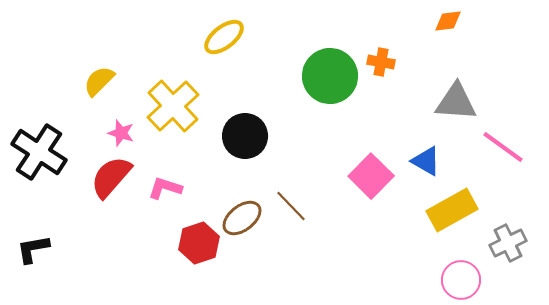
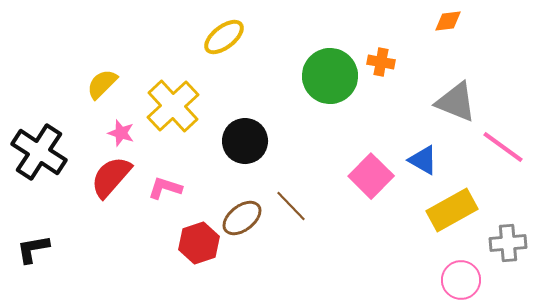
yellow semicircle: moved 3 px right, 3 px down
gray triangle: rotated 18 degrees clockwise
black circle: moved 5 px down
blue triangle: moved 3 px left, 1 px up
gray cross: rotated 21 degrees clockwise
